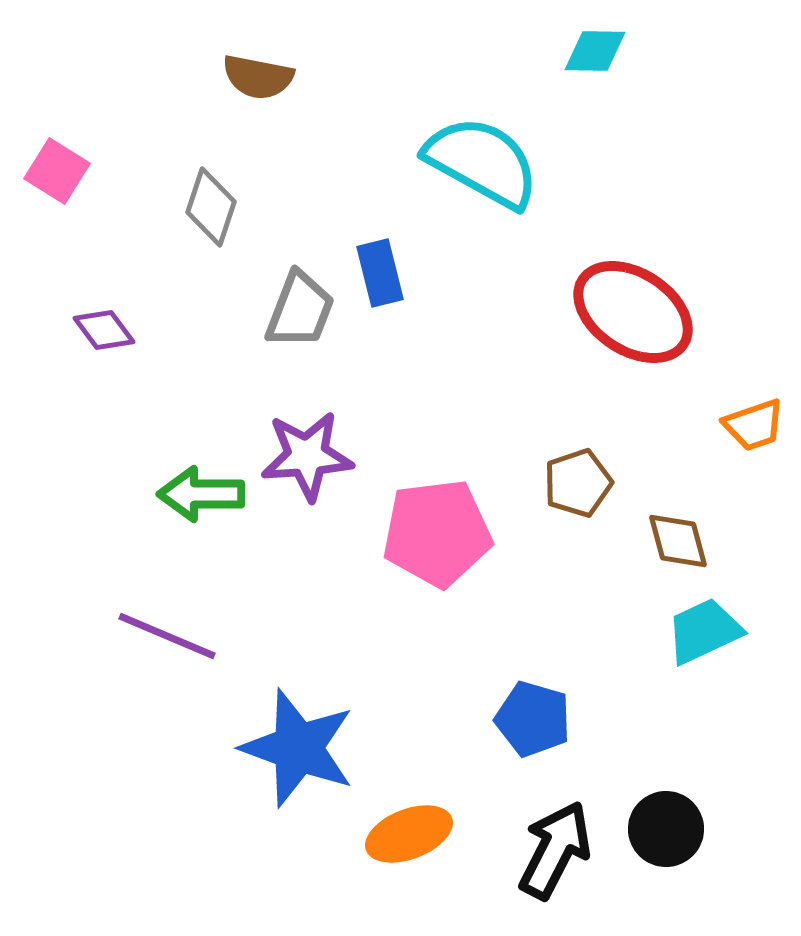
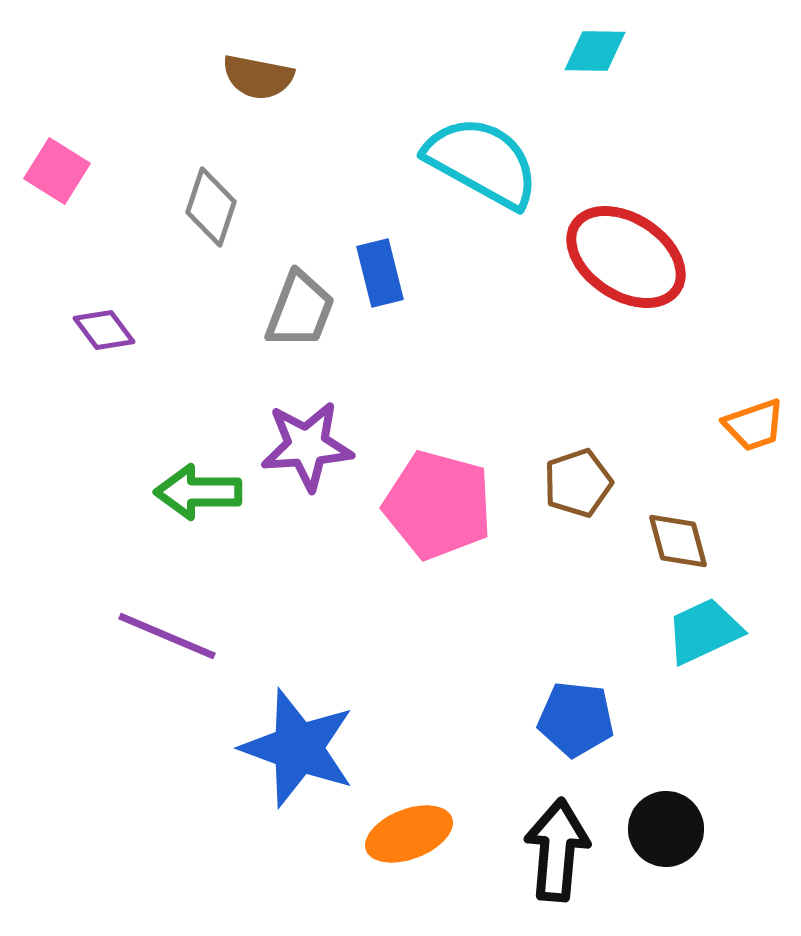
red ellipse: moved 7 px left, 55 px up
purple star: moved 10 px up
green arrow: moved 3 px left, 2 px up
pink pentagon: moved 1 px right, 28 px up; rotated 22 degrees clockwise
blue pentagon: moved 43 px right; rotated 10 degrees counterclockwise
black arrow: moved 2 px right; rotated 22 degrees counterclockwise
